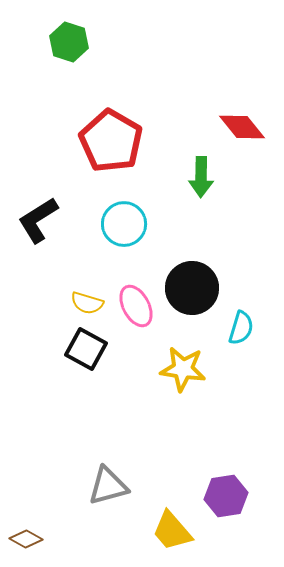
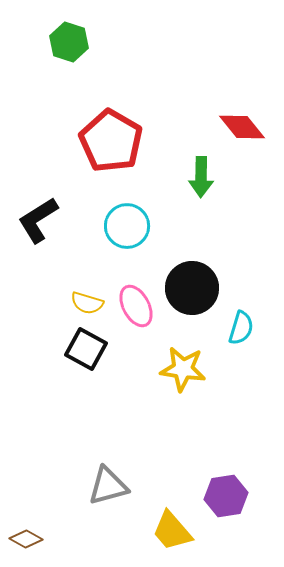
cyan circle: moved 3 px right, 2 px down
